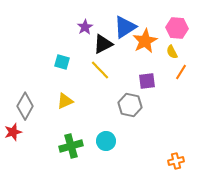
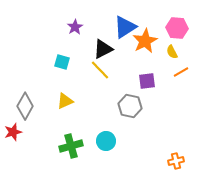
purple star: moved 10 px left
black triangle: moved 5 px down
orange line: rotated 28 degrees clockwise
gray hexagon: moved 1 px down
